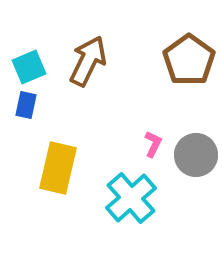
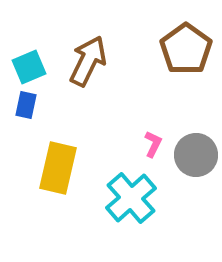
brown pentagon: moved 3 px left, 11 px up
